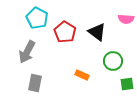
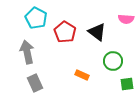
cyan pentagon: moved 1 px left
gray arrow: rotated 140 degrees clockwise
gray rectangle: rotated 36 degrees counterclockwise
